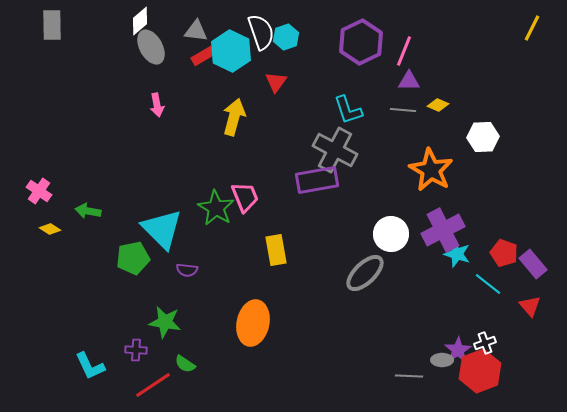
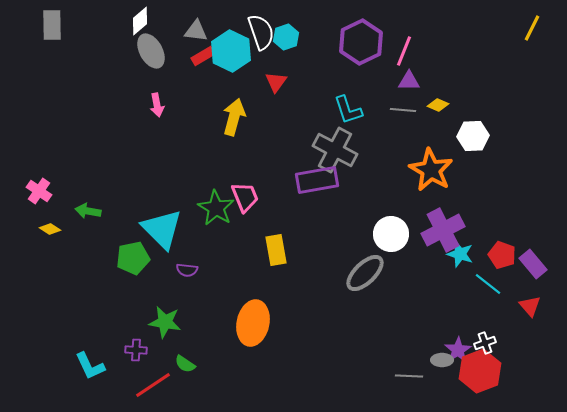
gray ellipse at (151, 47): moved 4 px down
white hexagon at (483, 137): moved 10 px left, 1 px up
red pentagon at (504, 253): moved 2 px left, 2 px down
cyan star at (457, 254): moved 3 px right
